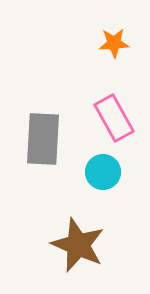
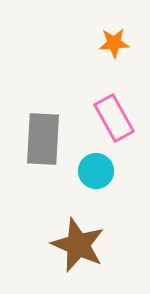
cyan circle: moved 7 px left, 1 px up
